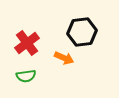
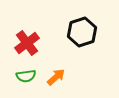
black hexagon: rotated 12 degrees counterclockwise
orange arrow: moved 8 px left, 19 px down; rotated 66 degrees counterclockwise
